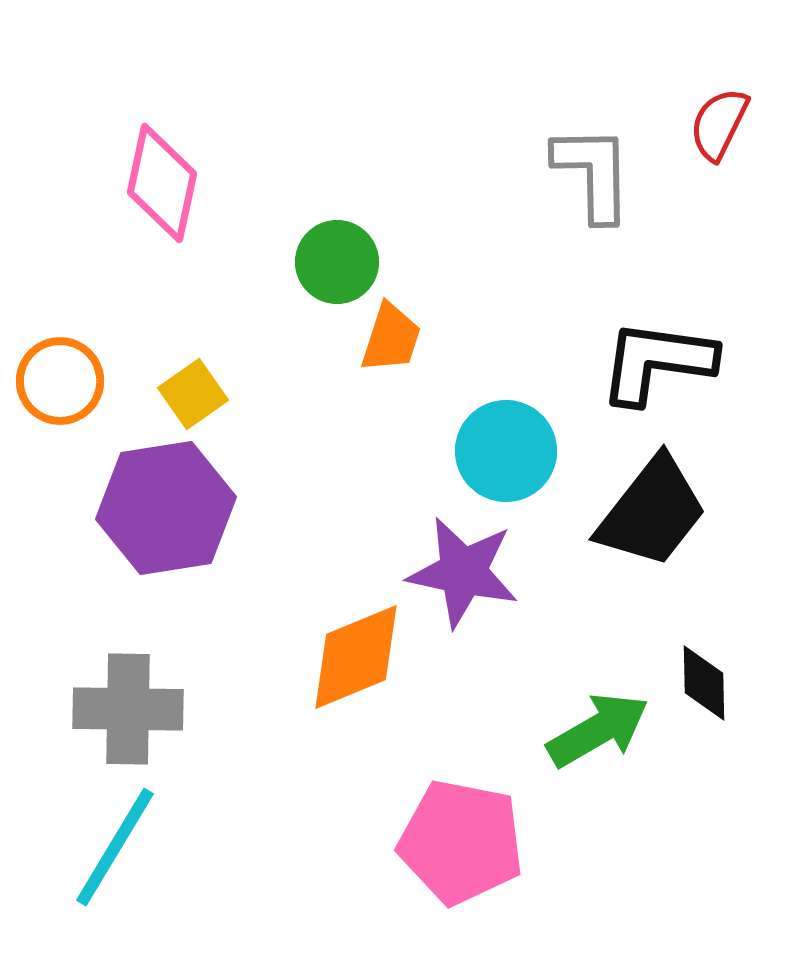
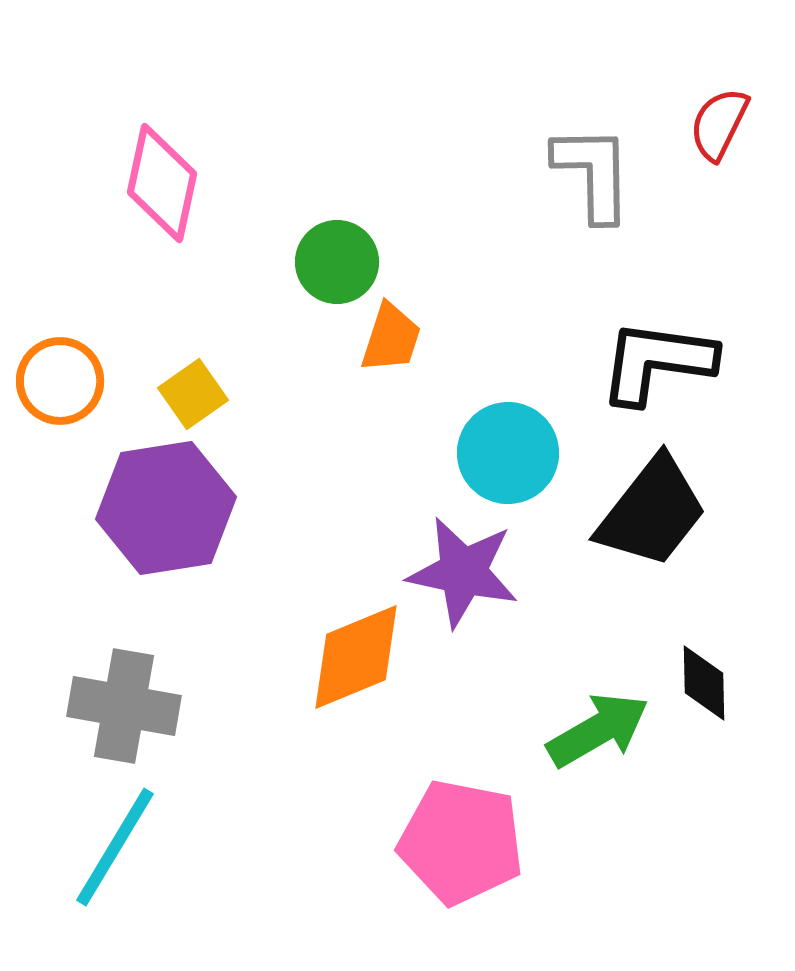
cyan circle: moved 2 px right, 2 px down
gray cross: moved 4 px left, 3 px up; rotated 9 degrees clockwise
